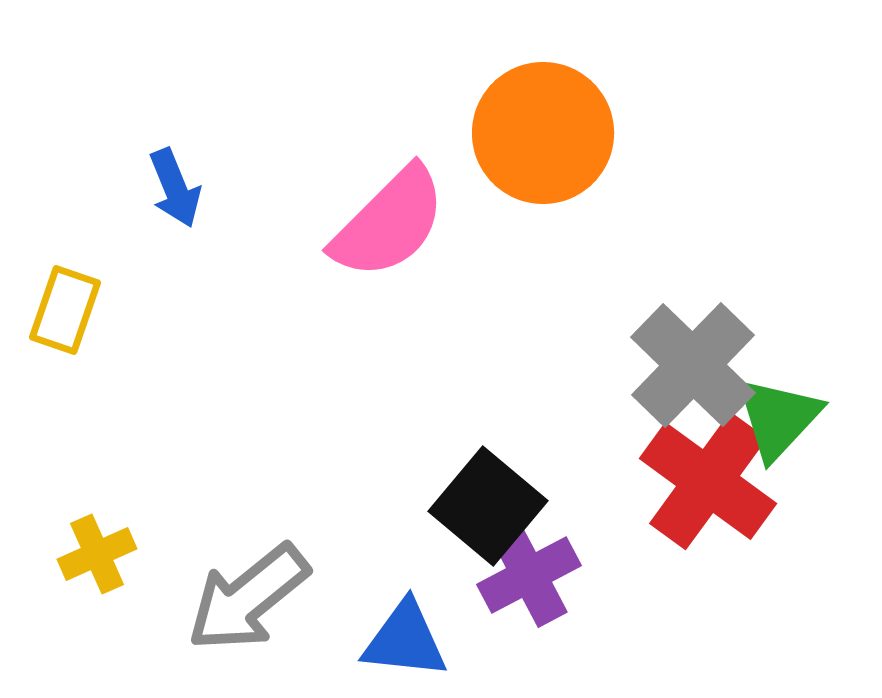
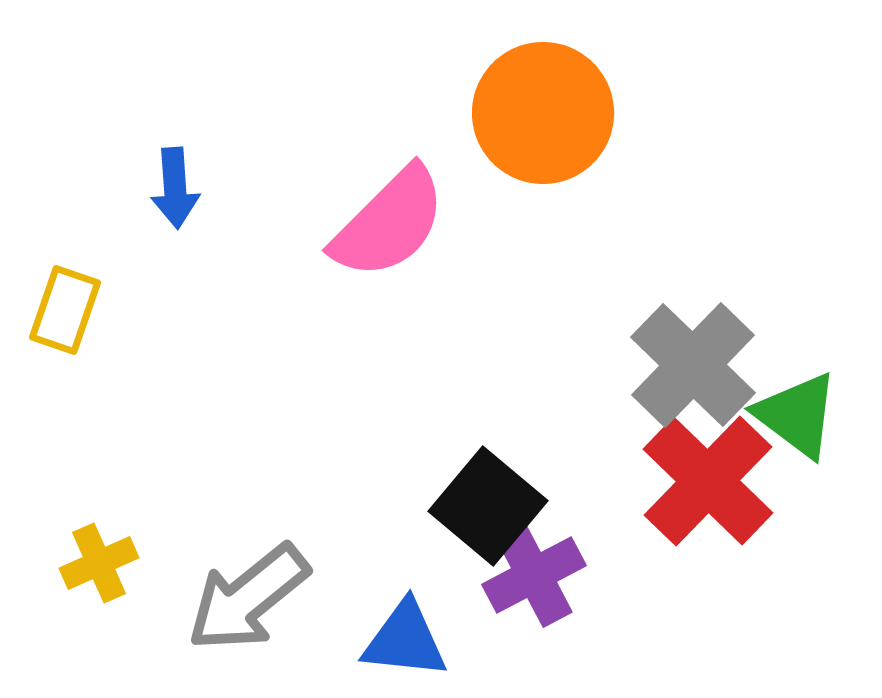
orange circle: moved 20 px up
blue arrow: rotated 18 degrees clockwise
green triangle: moved 19 px right, 3 px up; rotated 36 degrees counterclockwise
red cross: rotated 8 degrees clockwise
yellow cross: moved 2 px right, 9 px down
purple cross: moved 5 px right
